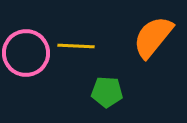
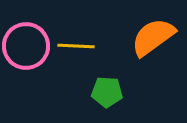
orange semicircle: rotated 15 degrees clockwise
pink circle: moved 7 px up
